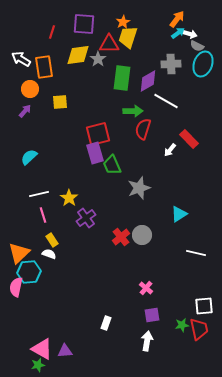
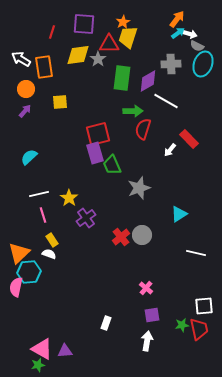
orange circle at (30, 89): moved 4 px left
